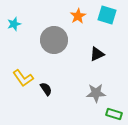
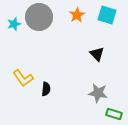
orange star: moved 1 px left, 1 px up
gray circle: moved 15 px left, 23 px up
black triangle: rotated 49 degrees counterclockwise
black semicircle: rotated 40 degrees clockwise
gray star: moved 2 px right; rotated 12 degrees clockwise
